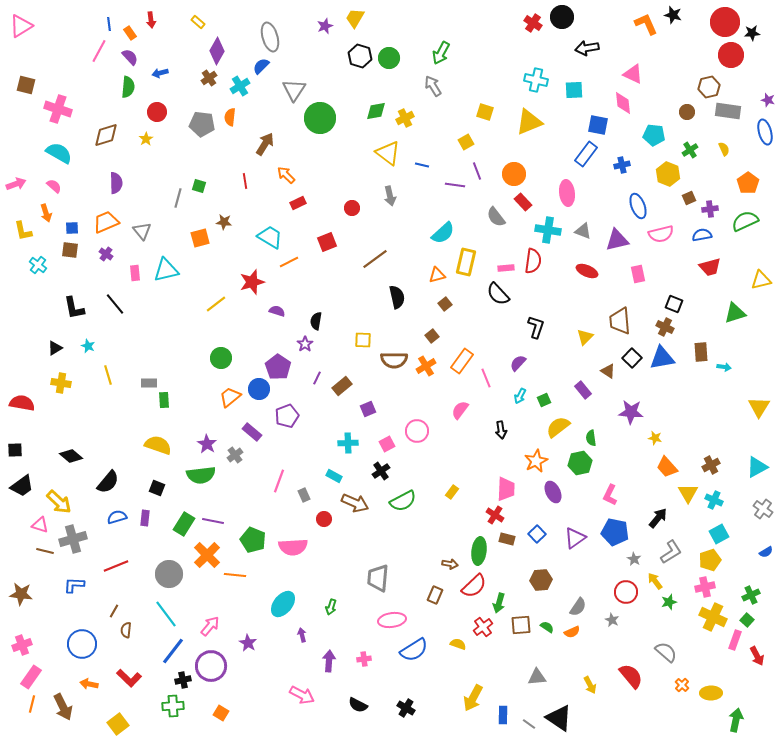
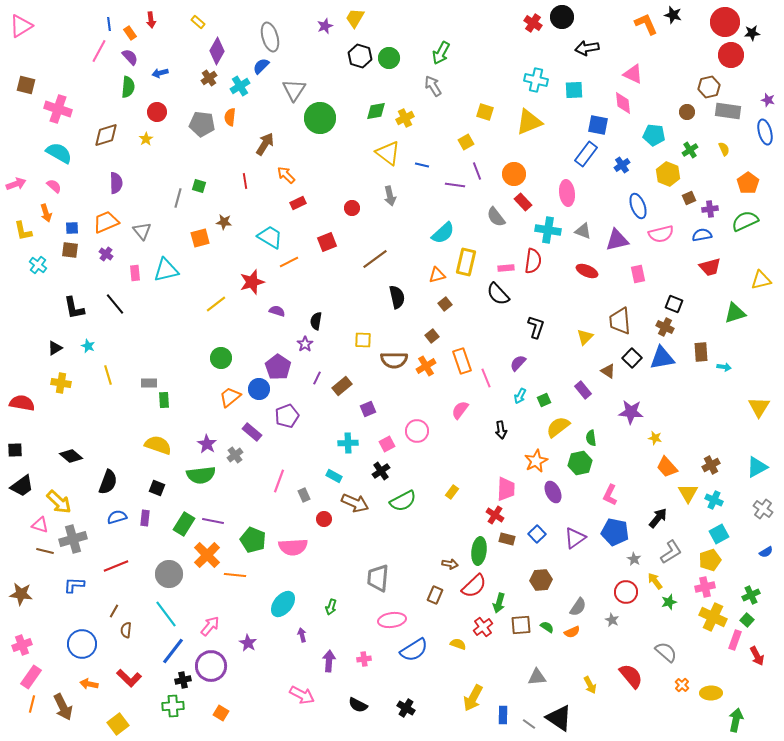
blue cross at (622, 165): rotated 21 degrees counterclockwise
orange rectangle at (462, 361): rotated 55 degrees counterclockwise
black semicircle at (108, 482): rotated 20 degrees counterclockwise
